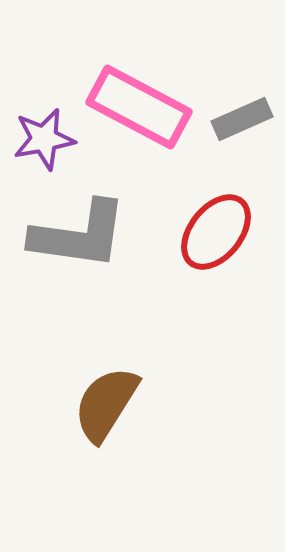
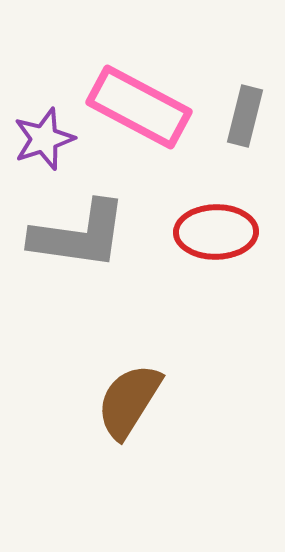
gray rectangle: moved 3 px right, 3 px up; rotated 52 degrees counterclockwise
purple star: rotated 8 degrees counterclockwise
red ellipse: rotated 50 degrees clockwise
brown semicircle: moved 23 px right, 3 px up
